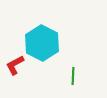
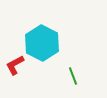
green line: rotated 24 degrees counterclockwise
